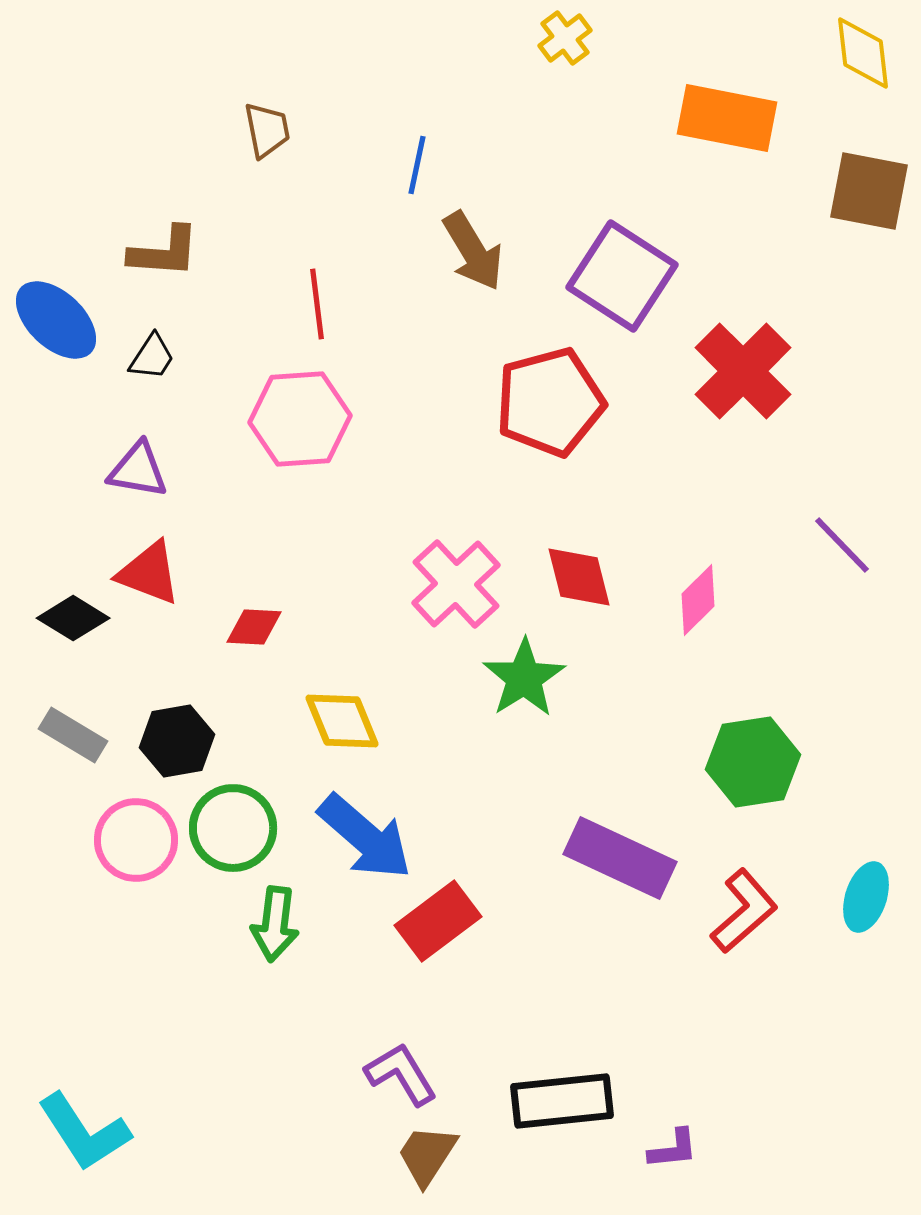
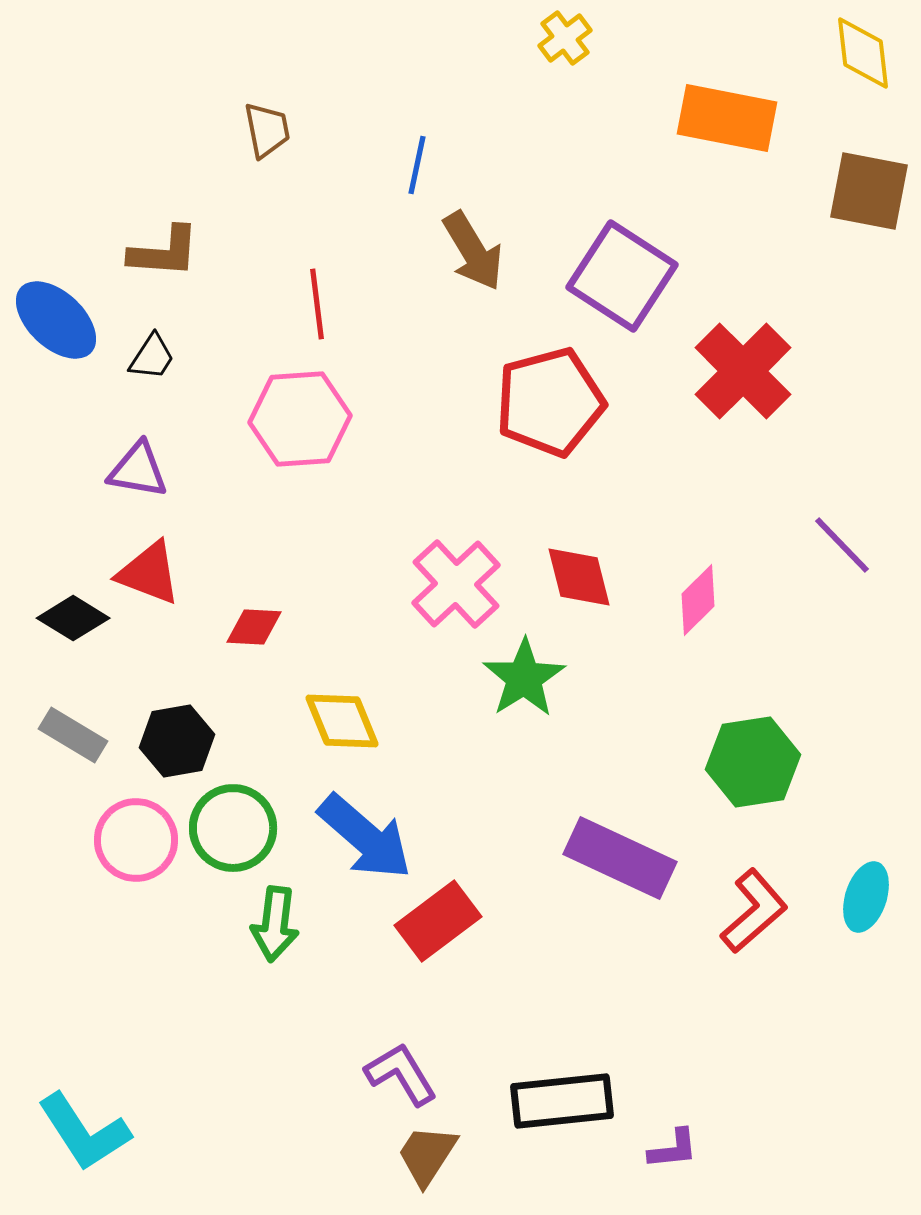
red L-shape at (744, 911): moved 10 px right
